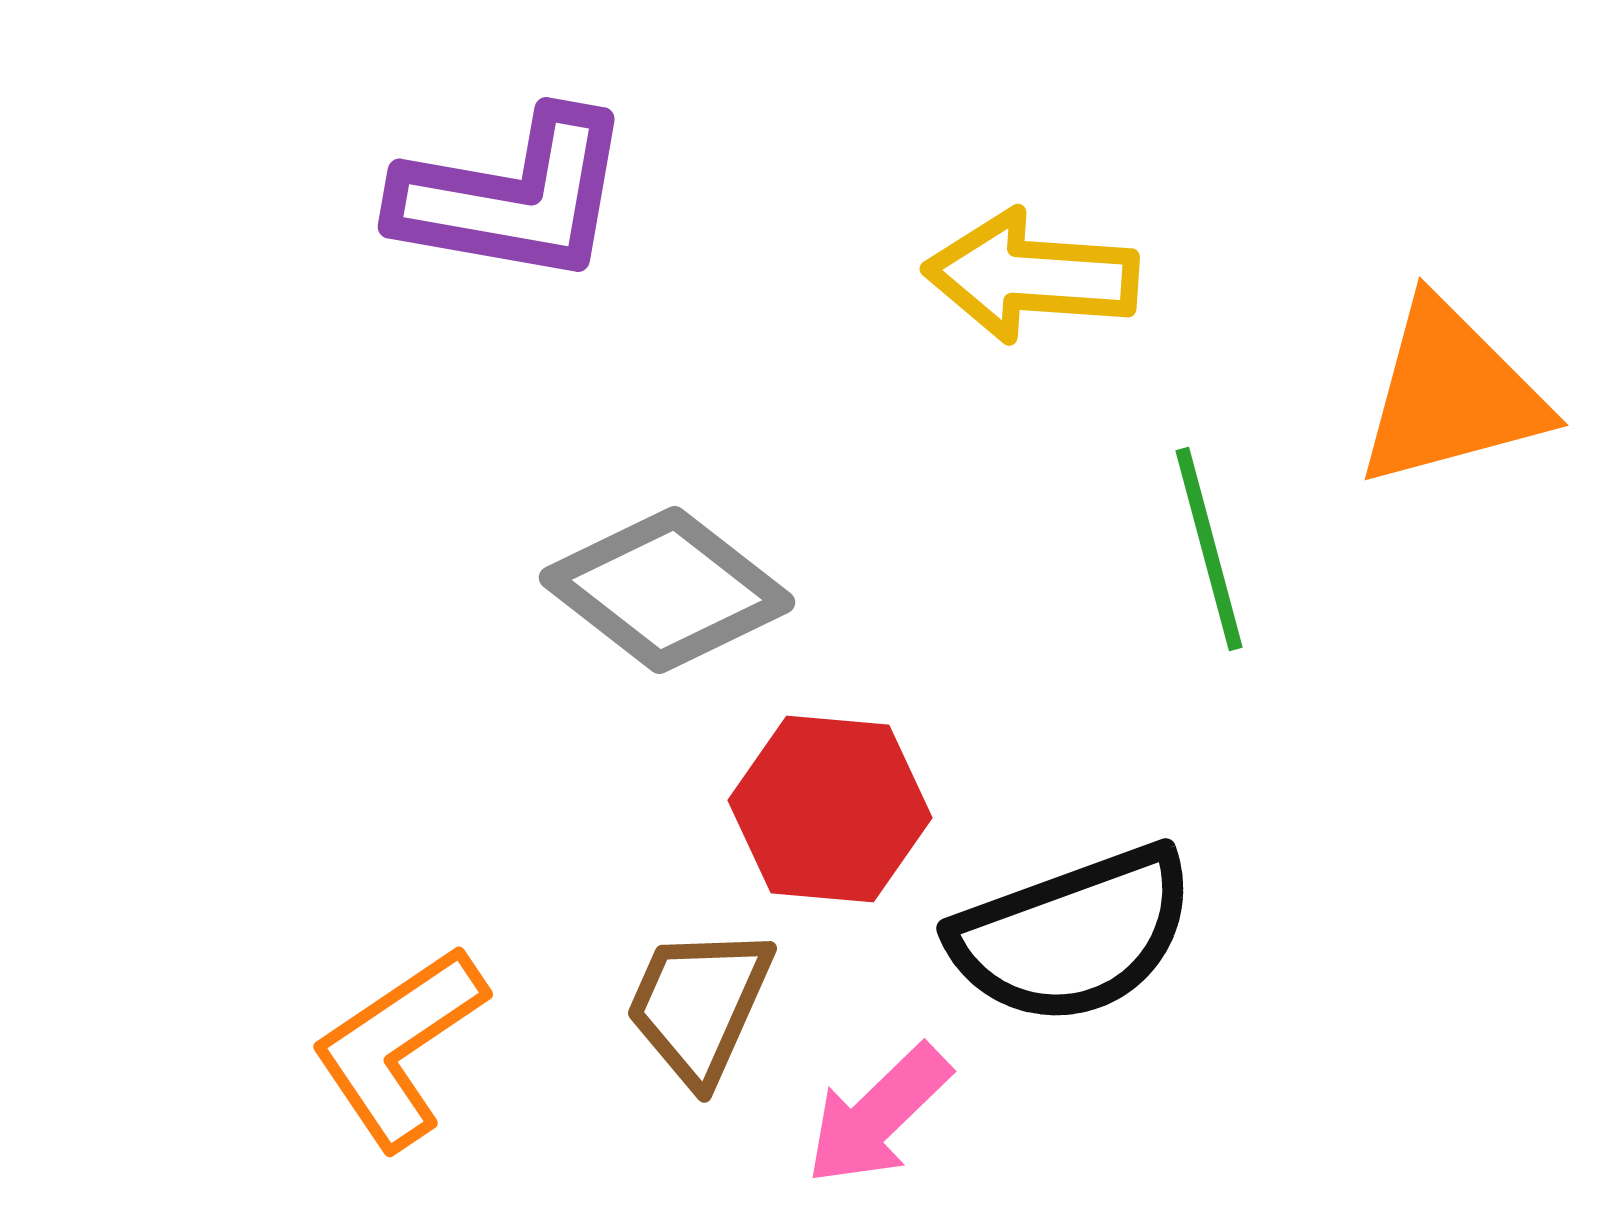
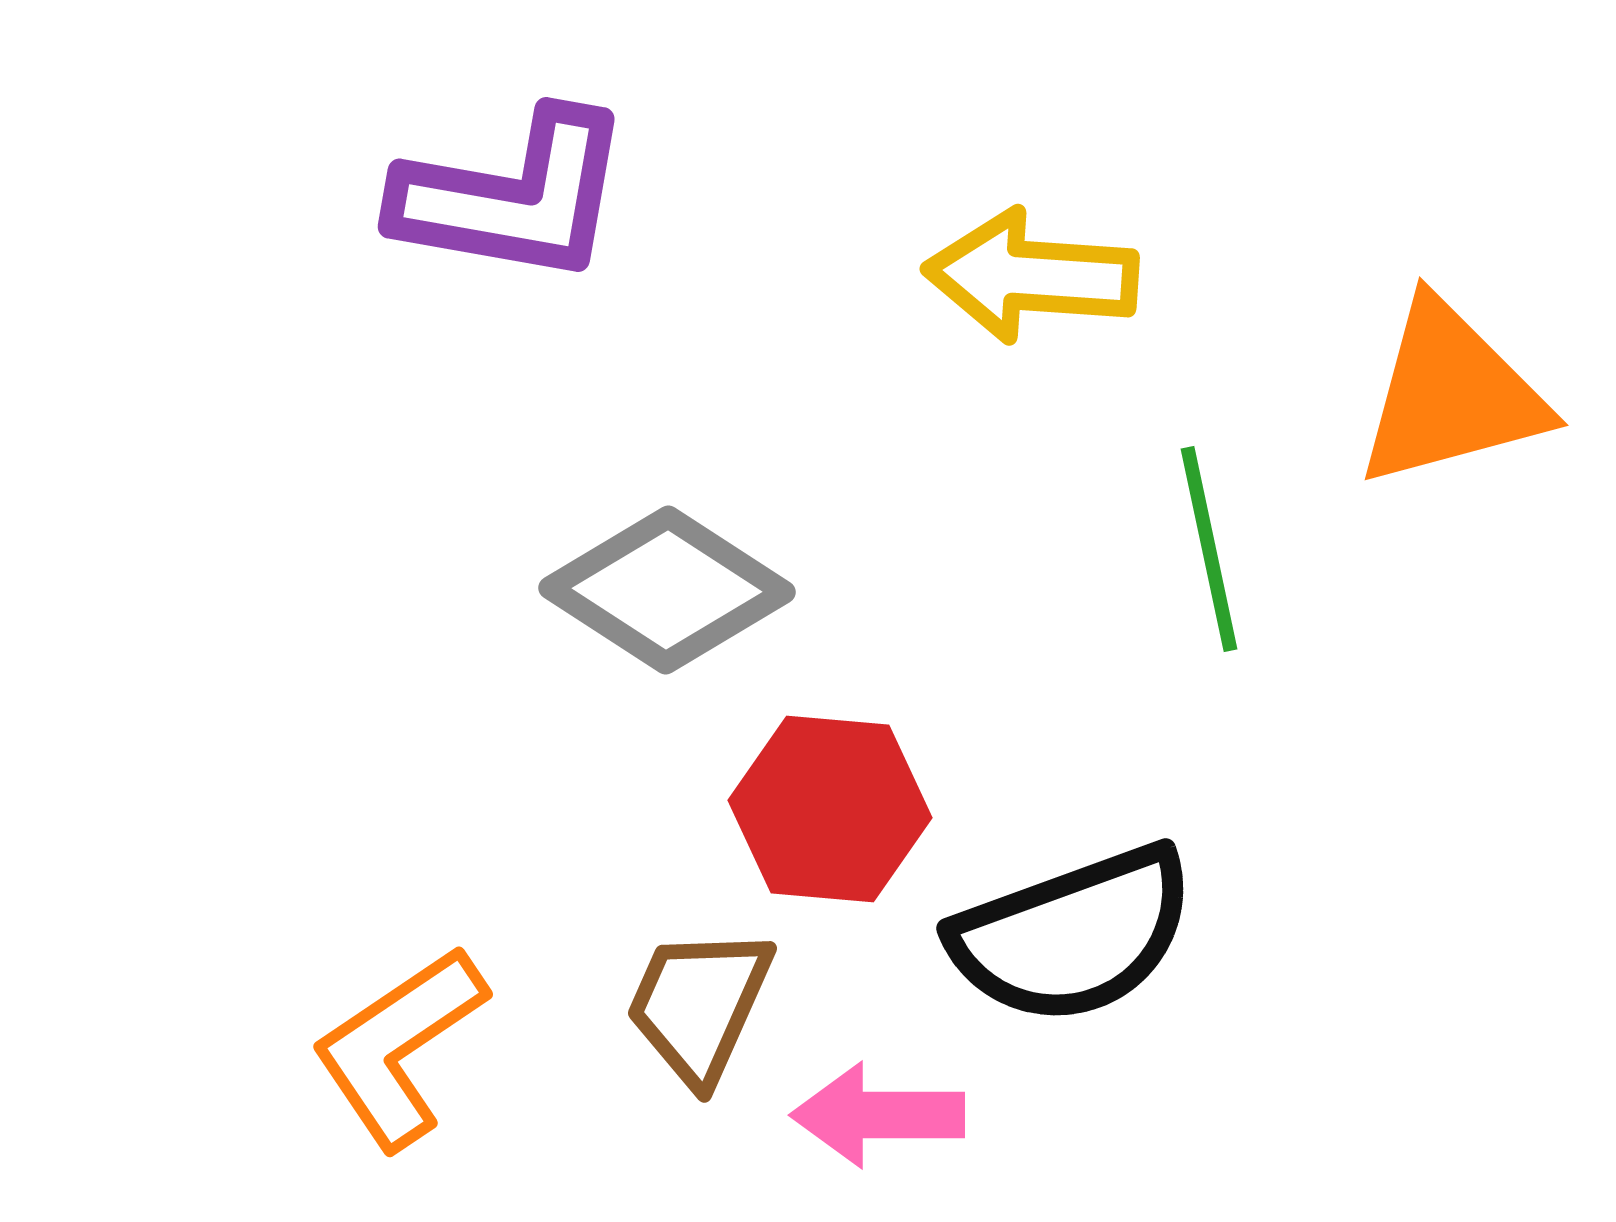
green line: rotated 3 degrees clockwise
gray diamond: rotated 5 degrees counterclockwise
pink arrow: rotated 44 degrees clockwise
